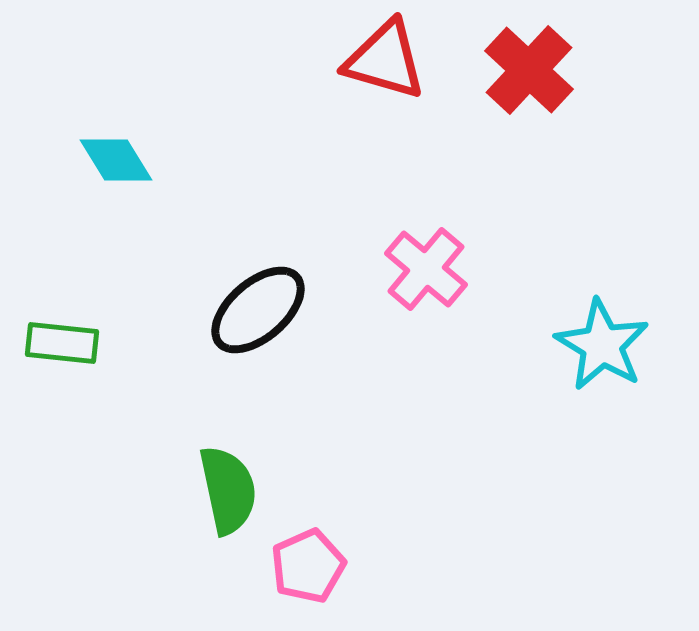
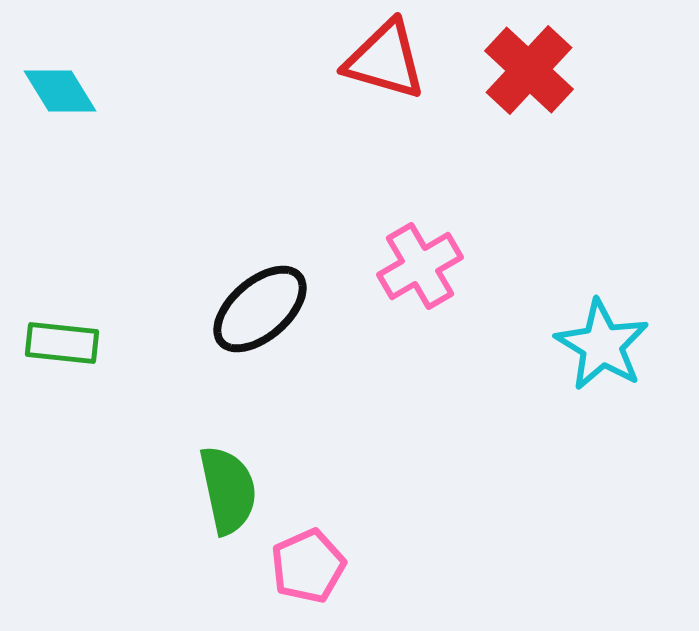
cyan diamond: moved 56 px left, 69 px up
pink cross: moved 6 px left, 3 px up; rotated 20 degrees clockwise
black ellipse: moved 2 px right, 1 px up
